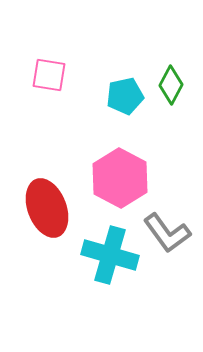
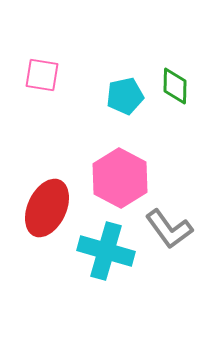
pink square: moved 7 px left
green diamond: moved 4 px right, 1 px down; rotated 27 degrees counterclockwise
red ellipse: rotated 46 degrees clockwise
gray L-shape: moved 2 px right, 4 px up
cyan cross: moved 4 px left, 4 px up
